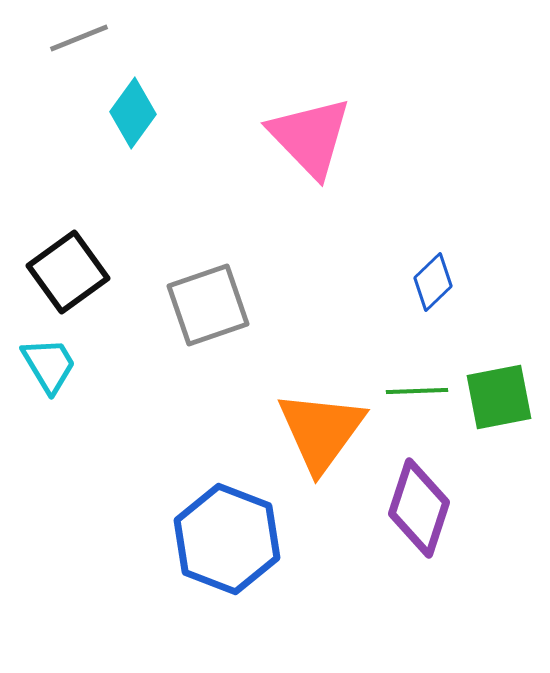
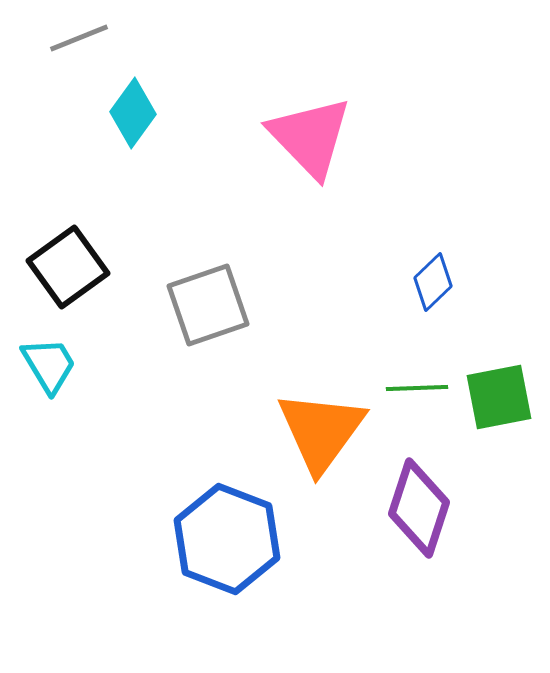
black square: moved 5 px up
green line: moved 3 px up
